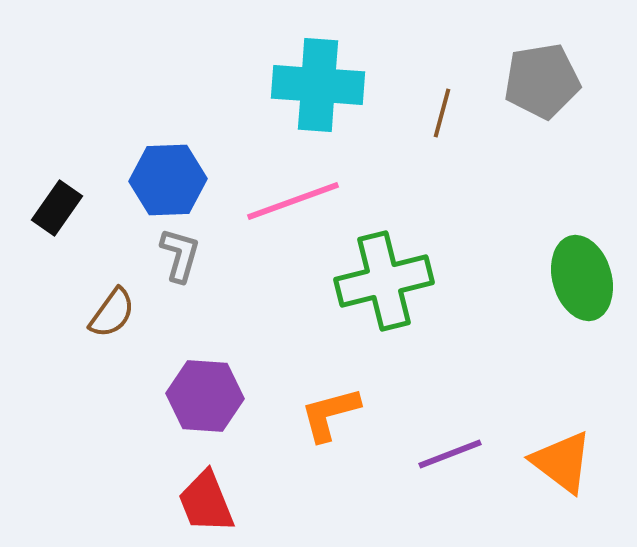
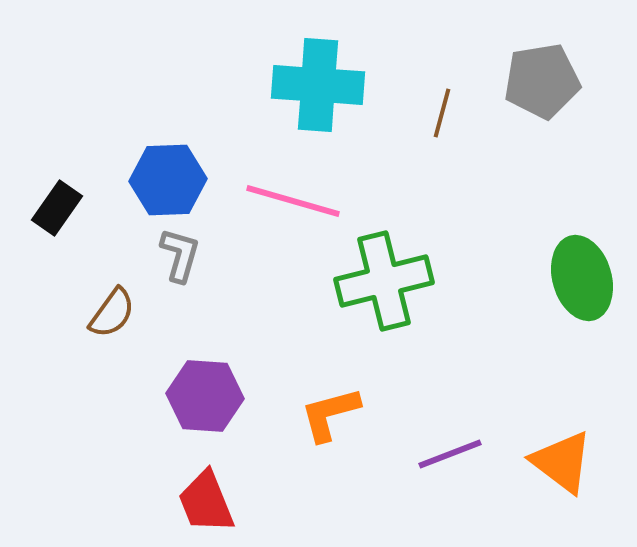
pink line: rotated 36 degrees clockwise
